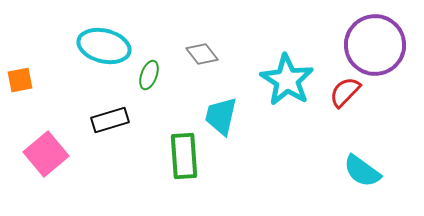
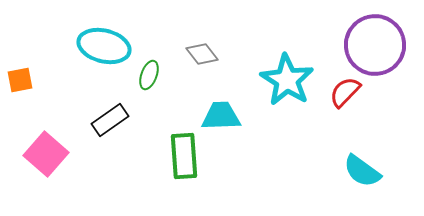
cyan trapezoid: rotated 75 degrees clockwise
black rectangle: rotated 18 degrees counterclockwise
pink square: rotated 9 degrees counterclockwise
